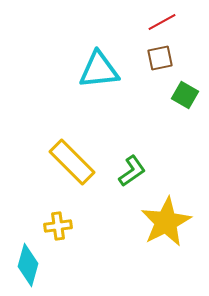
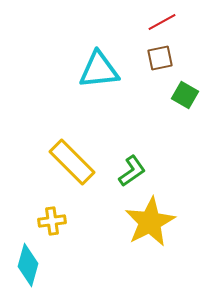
yellow star: moved 16 px left
yellow cross: moved 6 px left, 5 px up
